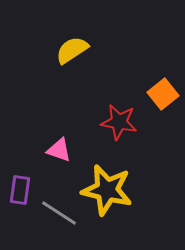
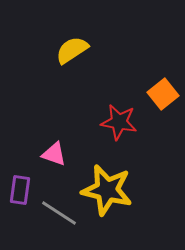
pink triangle: moved 5 px left, 4 px down
